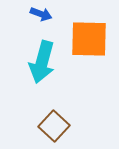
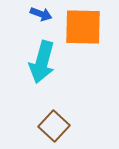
orange square: moved 6 px left, 12 px up
